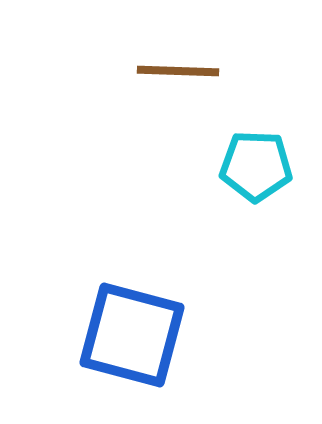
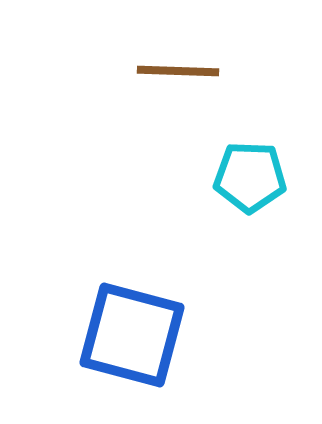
cyan pentagon: moved 6 px left, 11 px down
